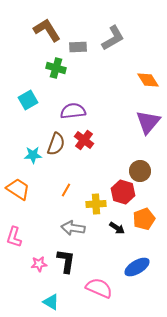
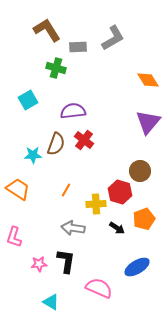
red hexagon: moved 3 px left
